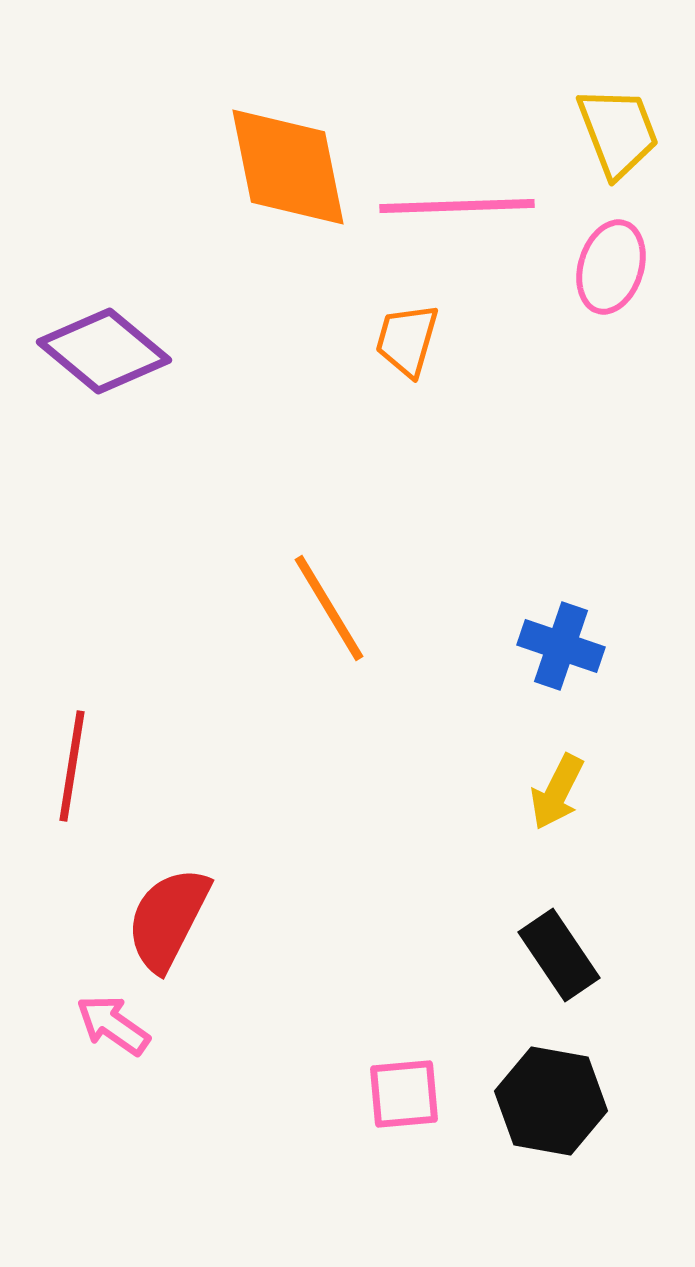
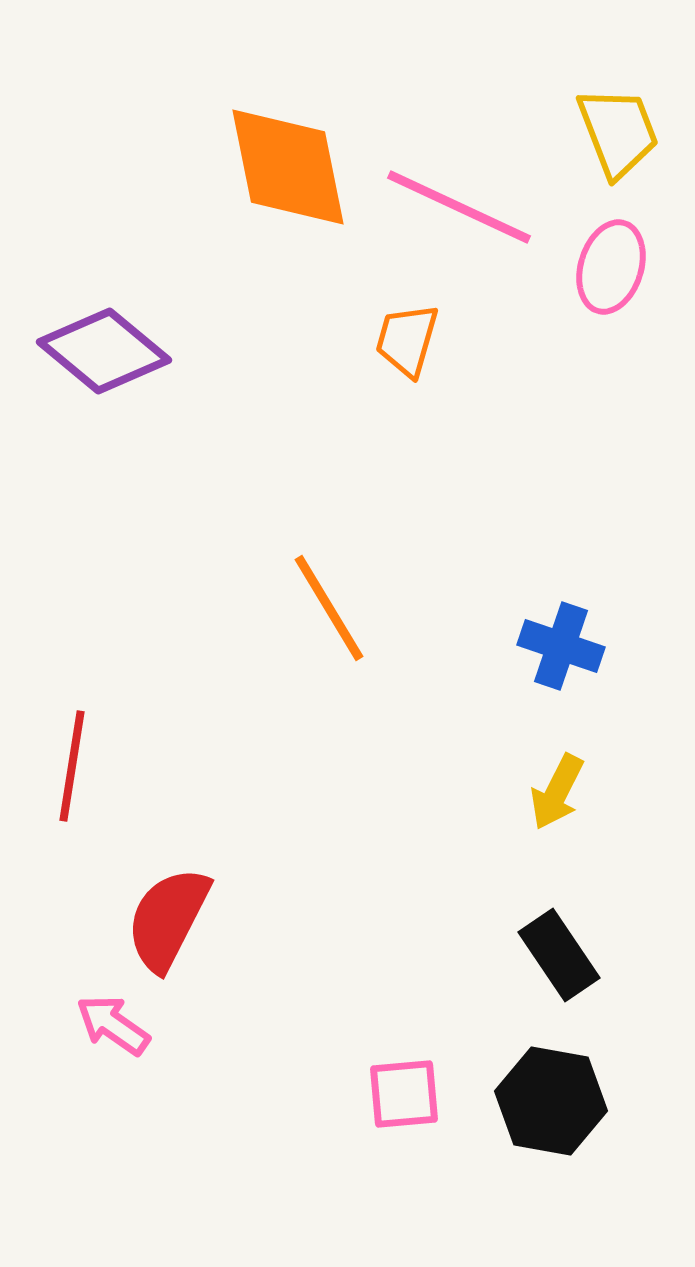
pink line: moved 2 px right, 1 px down; rotated 27 degrees clockwise
